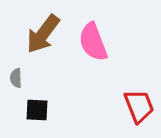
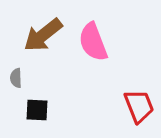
brown arrow: moved 1 px down; rotated 15 degrees clockwise
